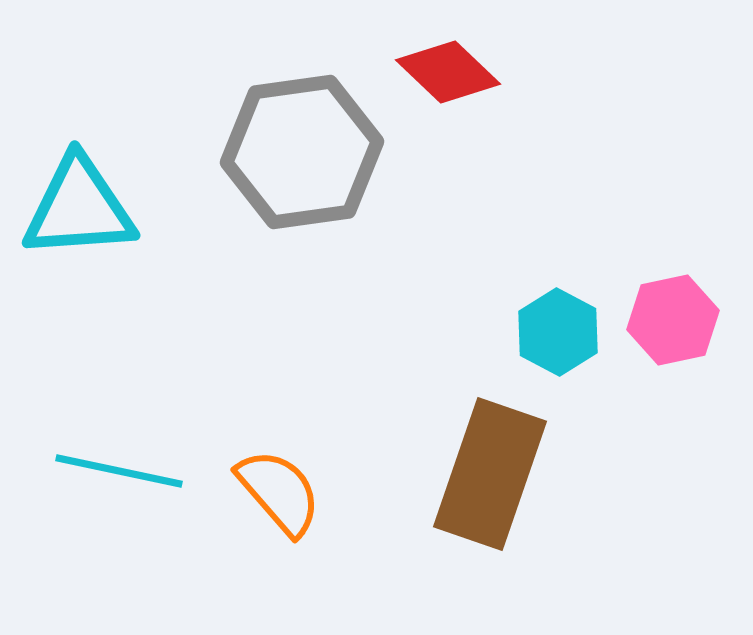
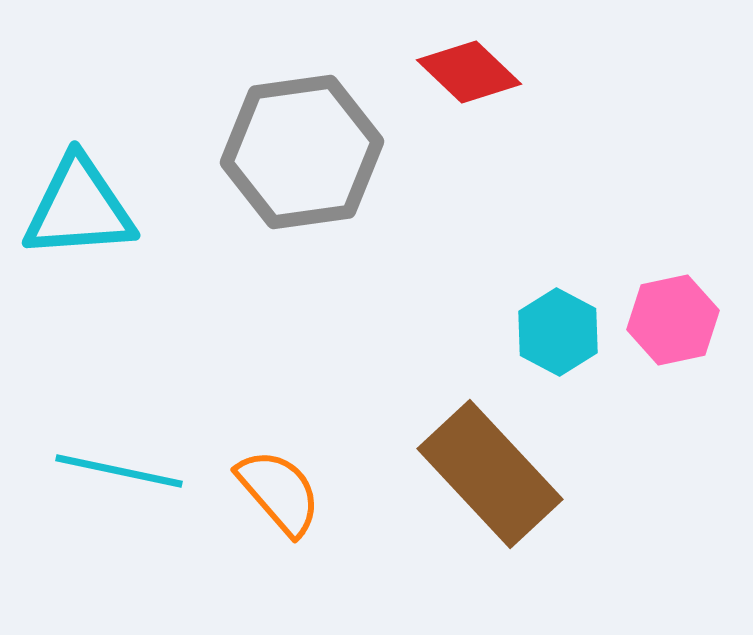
red diamond: moved 21 px right
brown rectangle: rotated 62 degrees counterclockwise
